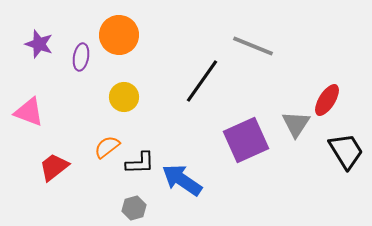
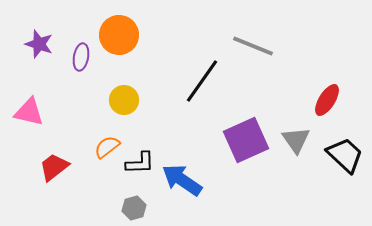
yellow circle: moved 3 px down
pink triangle: rotated 8 degrees counterclockwise
gray triangle: moved 16 px down; rotated 8 degrees counterclockwise
black trapezoid: moved 1 px left, 4 px down; rotated 15 degrees counterclockwise
